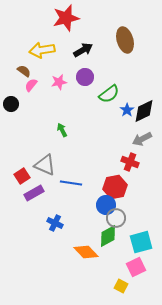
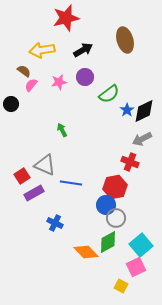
green diamond: moved 6 px down
cyan square: moved 3 px down; rotated 25 degrees counterclockwise
